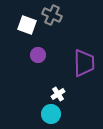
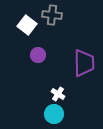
gray cross: rotated 18 degrees counterclockwise
white square: rotated 18 degrees clockwise
white cross: rotated 24 degrees counterclockwise
cyan circle: moved 3 px right
